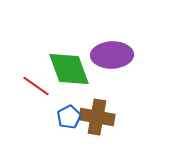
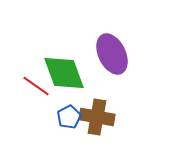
purple ellipse: moved 1 px up; rotated 66 degrees clockwise
green diamond: moved 5 px left, 4 px down
